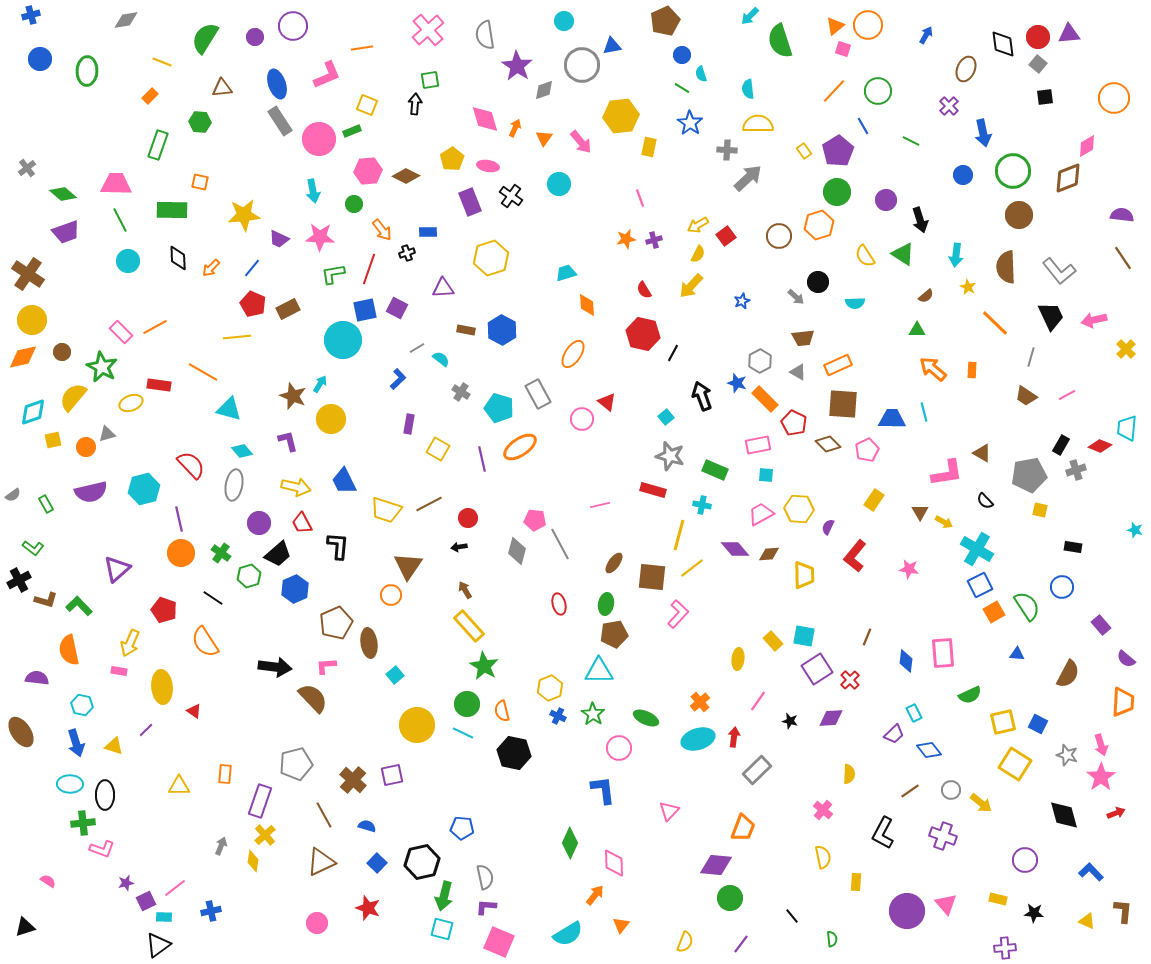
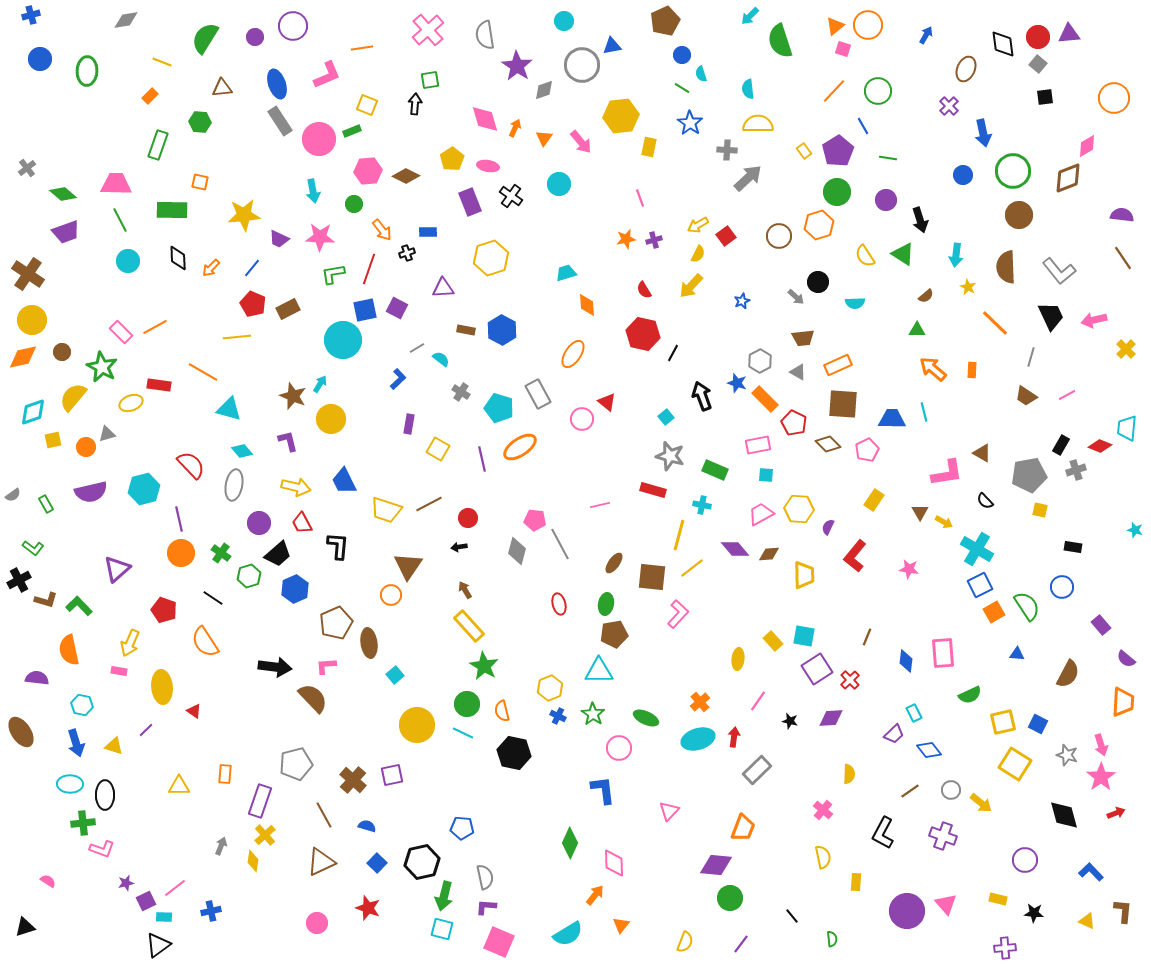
green line at (911, 141): moved 23 px left, 17 px down; rotated 18 degrees counterclockwise
